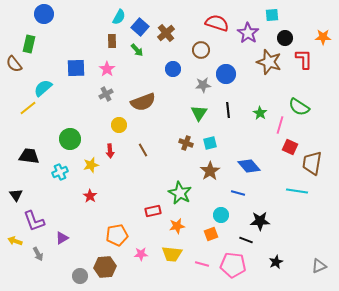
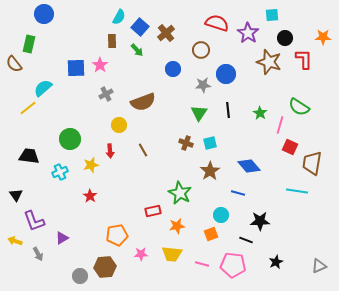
pink star at (107, 69): moved 7 px left, 4 px up
